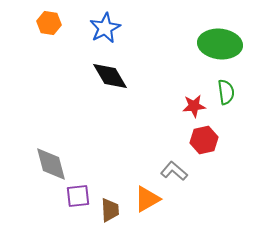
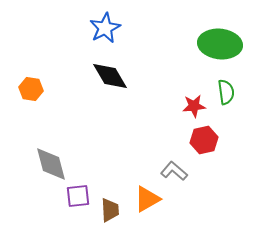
orange hexagon: moved 18 px left, 66 px down
